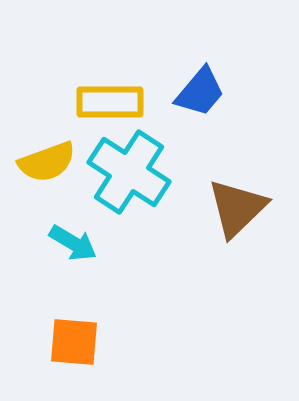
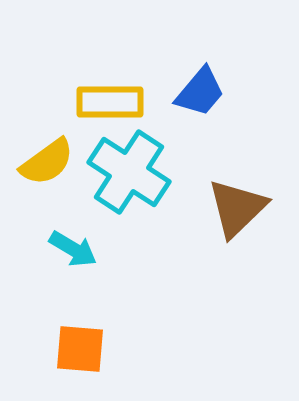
yellow semicircle: rotated 16 degrees counterclockwise
cyan arrow: moved 6 px down
orange square: moved 6 px right, 7 px down
